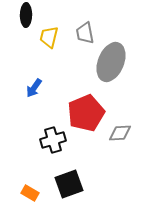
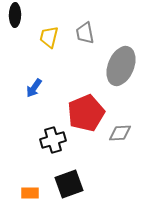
black ellipse: moved 11 px left
gray ellipse: moved 10 px right, 4 px down
orange rectangle: rotated 30 degrees counterclockwise
